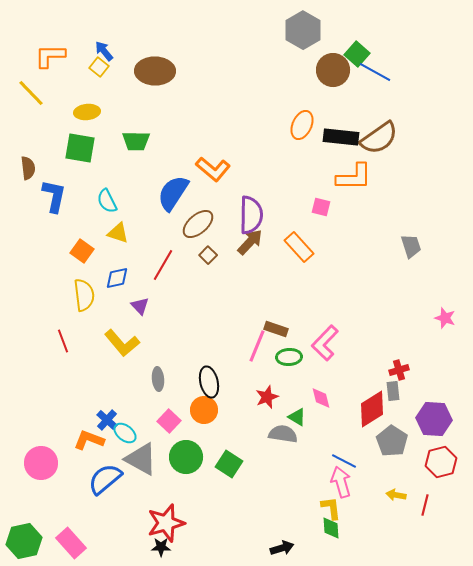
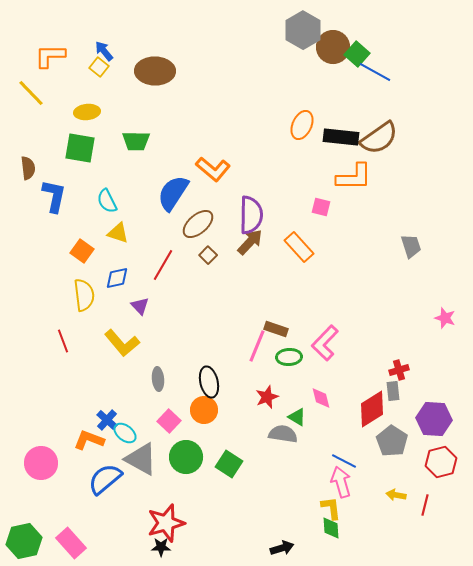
brown circle at (333, 70): moved 23 px up
